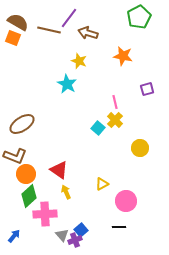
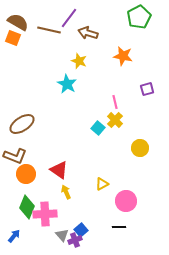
green diamond: moved 2 px left, 11 px down; rotated 25 degrees counterclockwise
